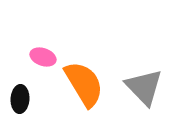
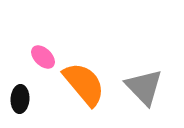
pink ellipse: rotated 25 degrees clockwise
orange semicircle: rotated 9 degrees counterclockwise
